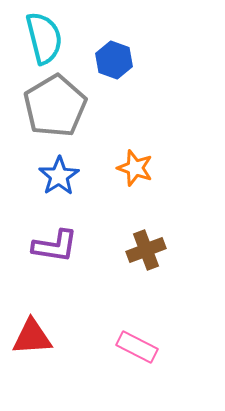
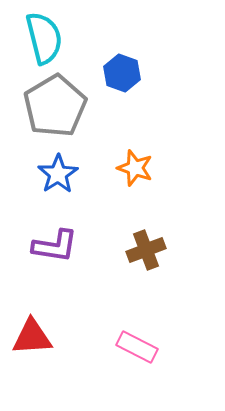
blue hexagon: moved 8 px right, 13 px down
blue star: moved 1 px left, 2 px up
